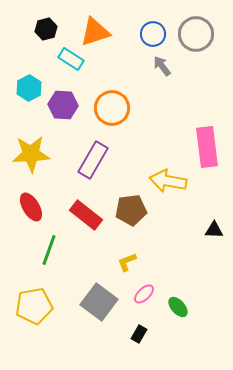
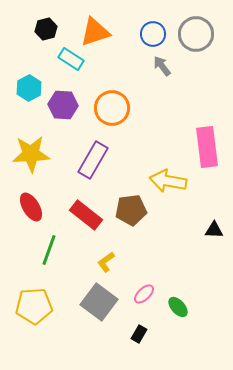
yellow L-shape: moved 21 px left; rotated 15 degrees counterclockwise
yellow pentagon: rotated 6 degrees clockwise
